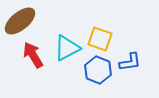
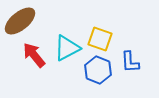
red arrow: moved 1 px right; rotated 8 degrees counterclockwise
blue L-shape: rotated 95 degrees clockwise
